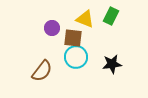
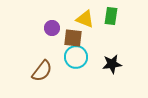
green rectangle: rotated 18 degrees counterclockwise
